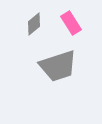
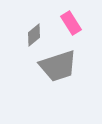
gray diamond: moved 11 px down
